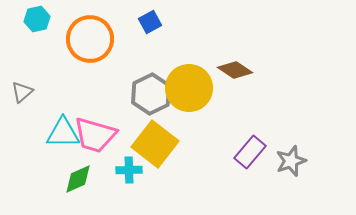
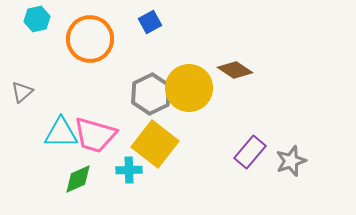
cyan triangle: moved 2 px left
